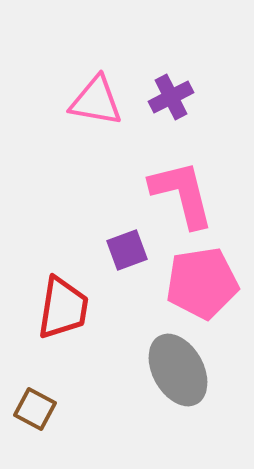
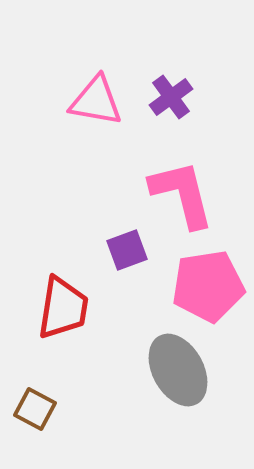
purple cross: rotated 9 degrees counterclockwise
pink pentagon: moved 6 px right, 3 px down
